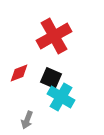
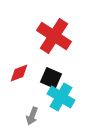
red cross: rotated 28 degrees counterclockwise
gray arrow: moved 5 px right, 4 px up
